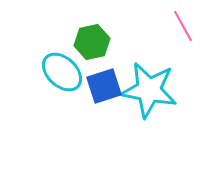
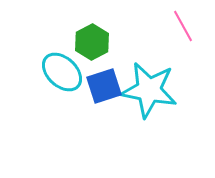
green hexagon: rotated 16 degrees counterclockwise
